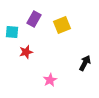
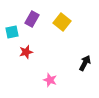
purple rectangle: moved 2 px left
yellow square: moved 3 px up; rotated 30 degrees counterclockwise
cyan square: rotated 16 degrees counterclockwise
pink star: rotated 24 degrees counterclockwise
